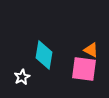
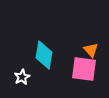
orange triangle: rotated 21 degrees clockwise
